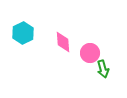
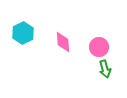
pink circle: moved 9 px right, 6 px up
green arrow: moved 2 px right
